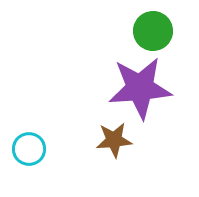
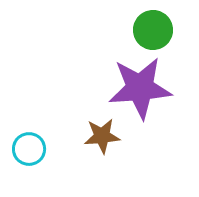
green circle: moved 1 px up
brown star: moved 12 px left, 4 px up
